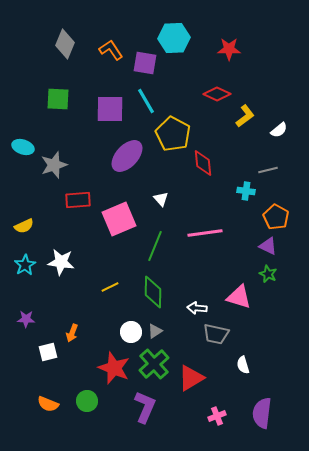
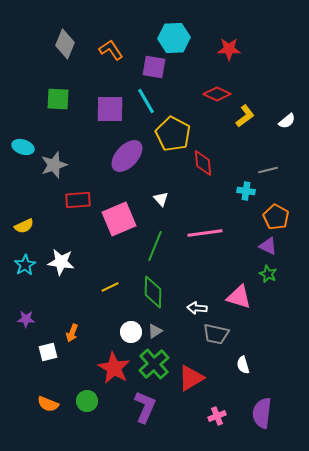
purple square at (145, 63): moved 9 px right, 4 px down
white semicircle at (279, 130): moved 8 px right, 9 px up
red star at (114, 368): rotated 8 degrees clockwise
